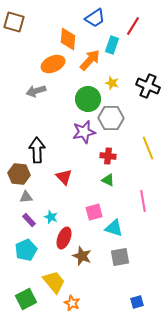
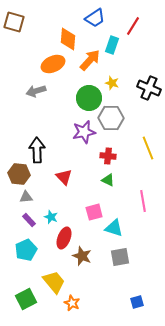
black cross: moved 1 px right, 2 px down
green circle: moved 1 px right, 1 px up
